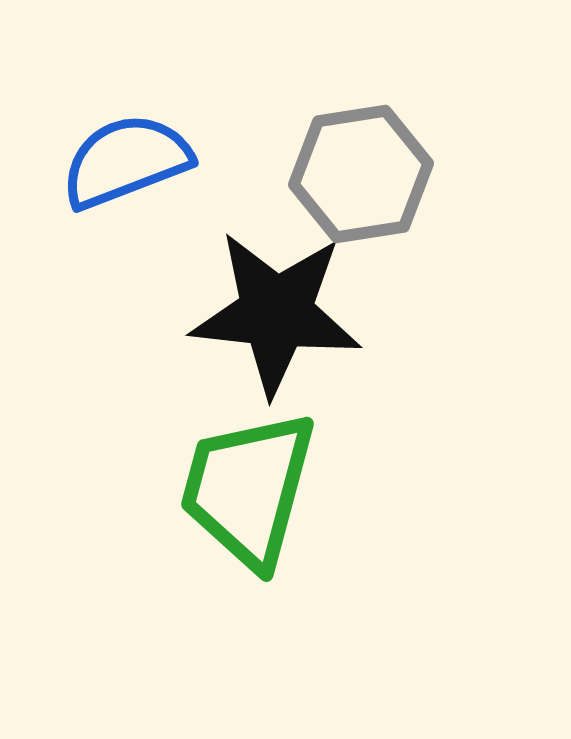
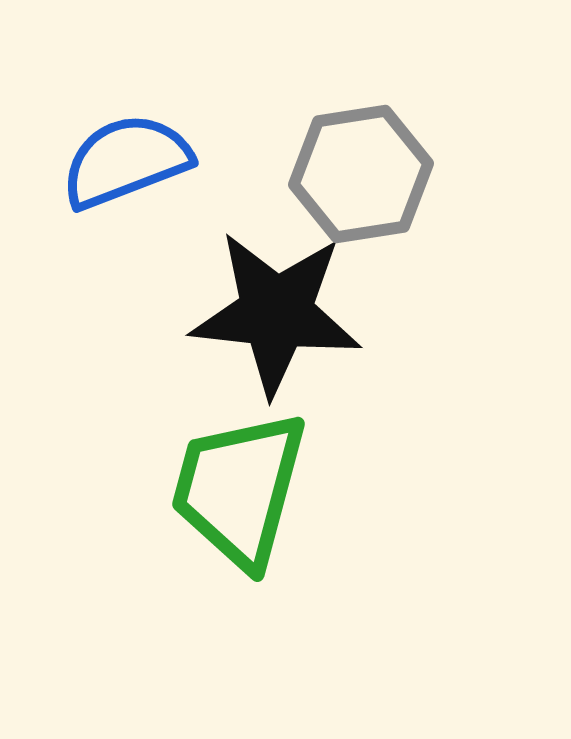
green trapezoid: moved 9 px left
